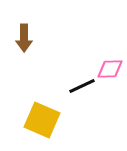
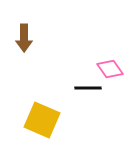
pink diamond: rotated 56 degrees clockwise
black line: moved 6 px right, 2 px down; rotated 24 degrees clockwise
